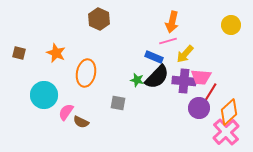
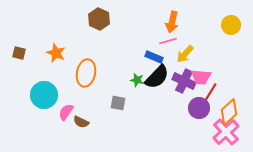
purple cross: rotated 20 degrees clockwise
